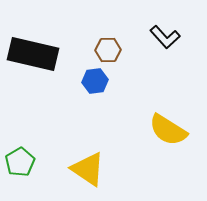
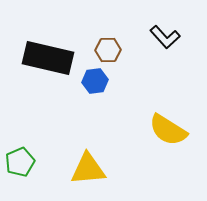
black rectangle: moved 15 px right, 4 px down
green pentagon: rotated 8 degrees clockwise
yellow triangle: rotated 39 degrees counterclockwise
